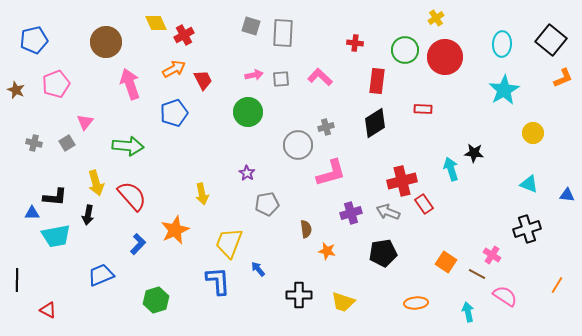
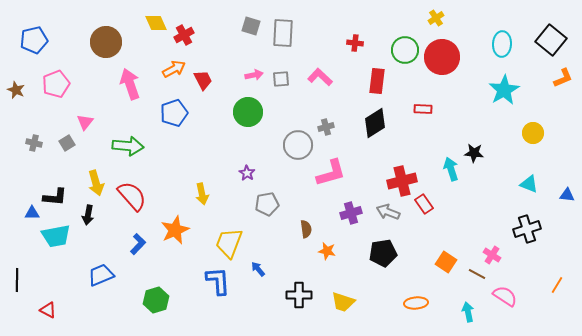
red circle at (445, 57): moved 3 px left
